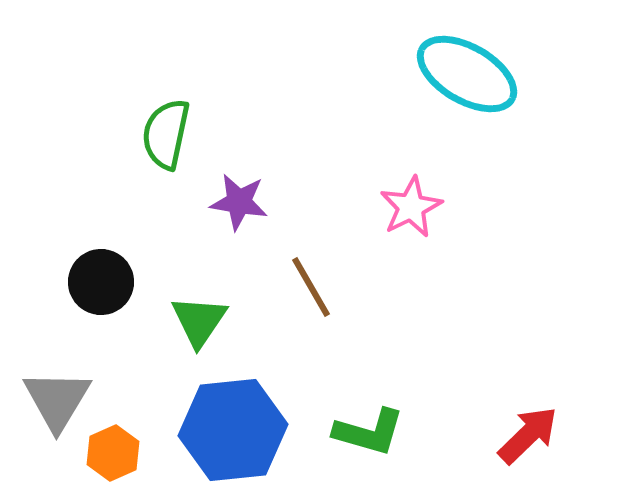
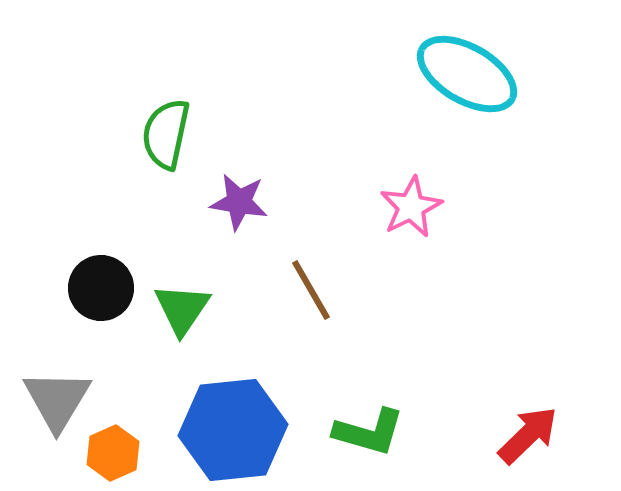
black circle: moved 6 px down
brown line: moved 3 px down
green triangle: moved 17 px left, 12 px up
